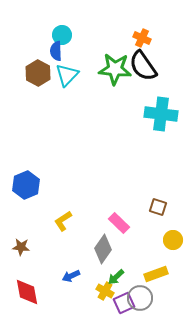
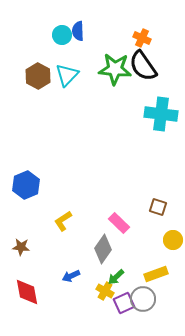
blue semicircle: moved 22 px right, 20 px up
brown hexagon: moved 3 px down
gray circle: moved 3 px right, 1 px down
